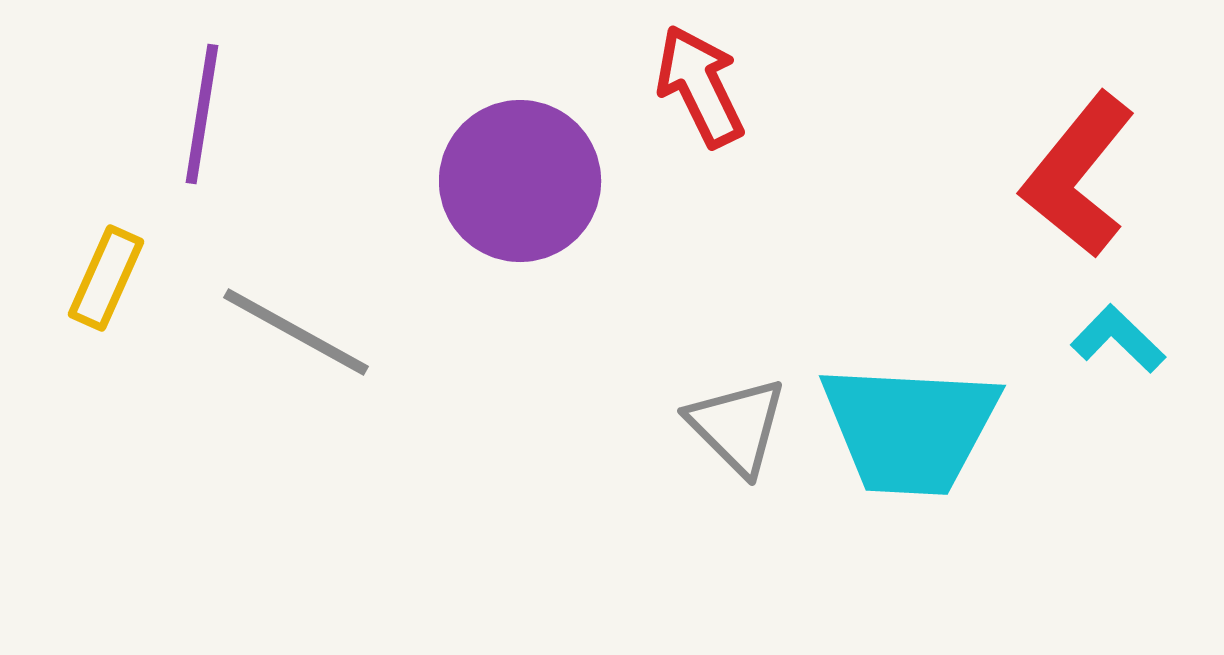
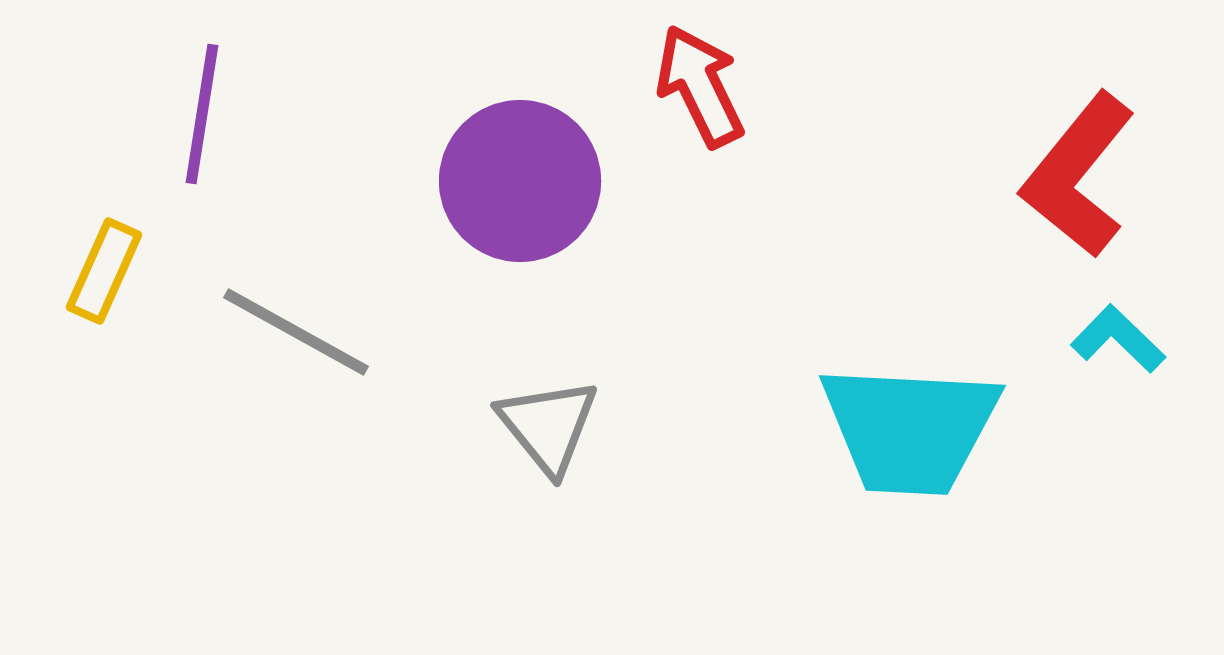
yellow rectangle: moved 2 px left, 7 px up
gray triangle: moved 189 px left; rotated 6 degrees clockwise
